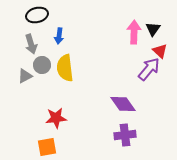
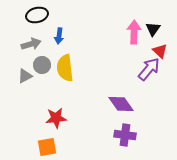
gray arrow: rotated 90 degrees counterclockwise
purple diamond: moved 2 px left
purple cross: rotated 15 degrees clockwise
